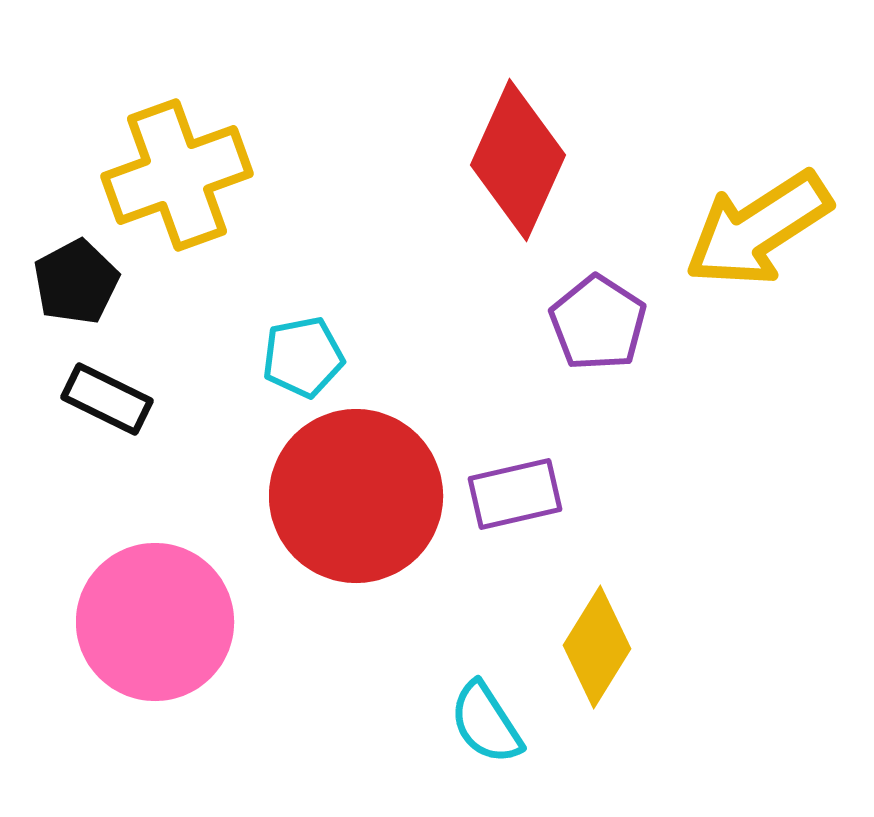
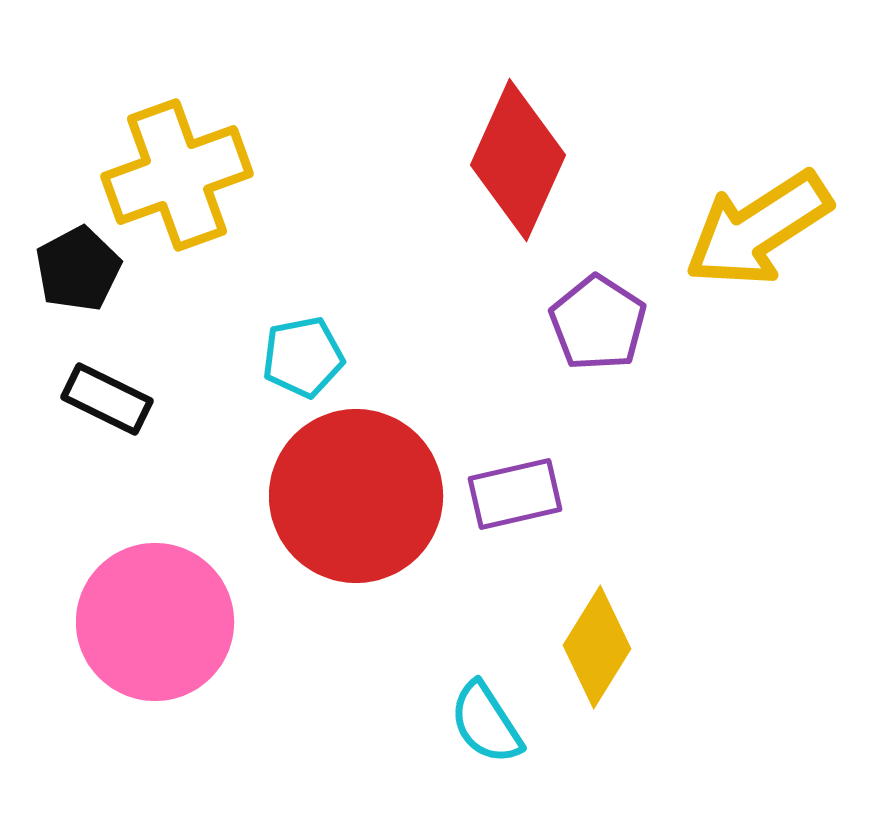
black pentagon: moved 2 px right, 13 px up
